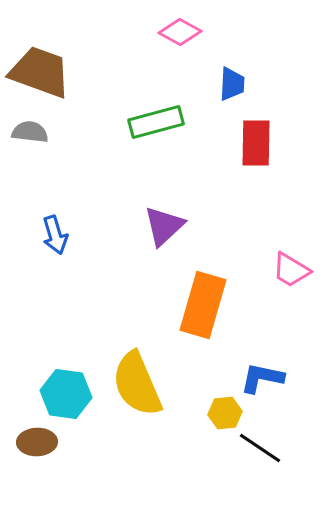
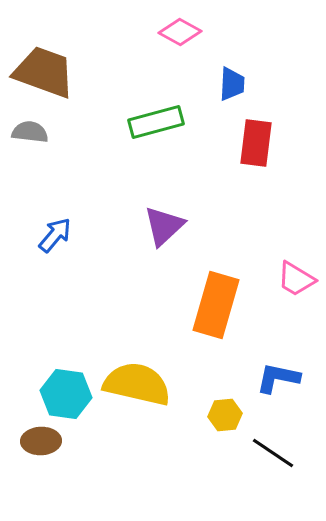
brown trapezoid: moved 4 px right
red rectangle: rotated 6 degrees clockwise
blue arrow: rotated 123 degrees counterclockwise
pink trapezoid: moved 5 px right, 9 px down
orange rectangle: moved 13 px right
blue L-shape: moved 16 px right
yellow semicircle: rotated 126 degrees clockwise
yellow hexagon: moved 2 px down
brown ellipse: moved 4 px right, 1 px up
black line: moved 13 px right, 5 px down
